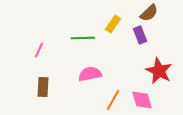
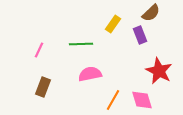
brown semicircle: moved 2 px right
green line: moved 2 px left, 6 px down
brown rectangle: rotated 18 degrees clockwise
